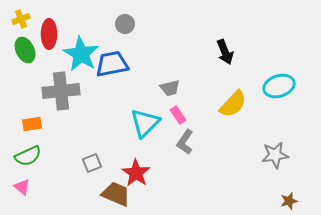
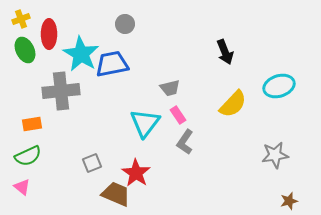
cyan triangle: rotated 8 degrees counterclockwise
